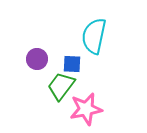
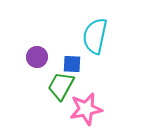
cyan semicircle: moved 1 px right
purple circle: moved 2 px up
green trapezoid: rotated 8 degrees counterclockwise
